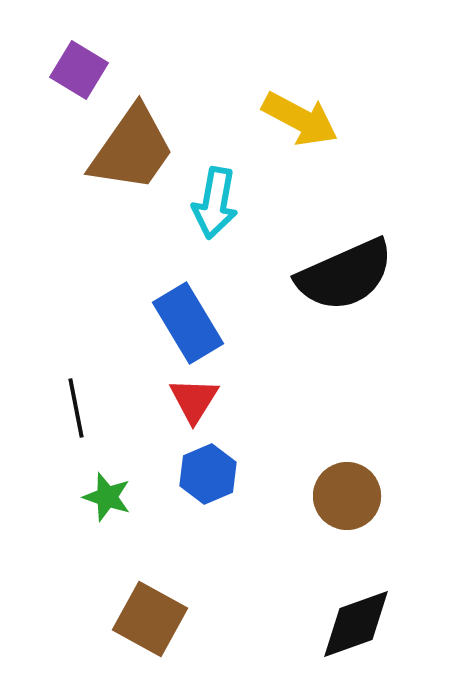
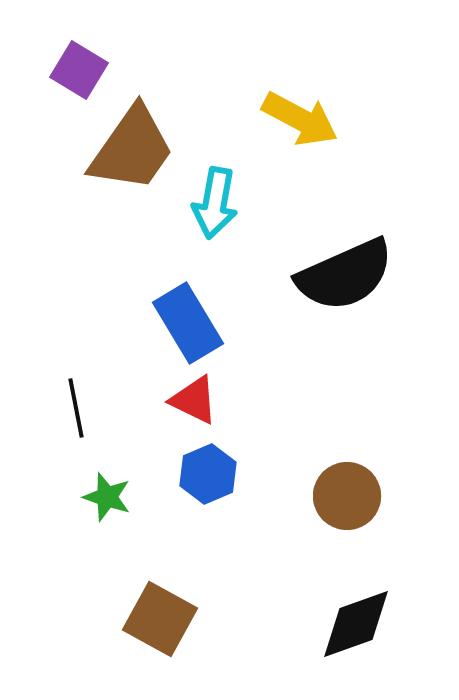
red triangle: rotated 36 degrees counterclockwise
brown square: moved 10 px right
